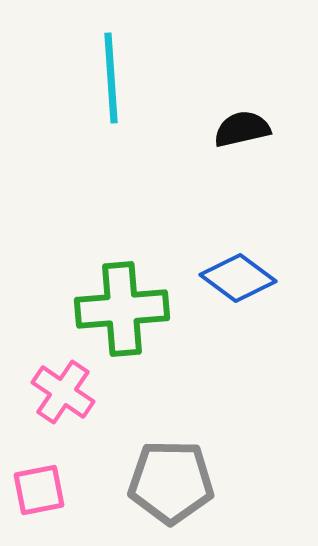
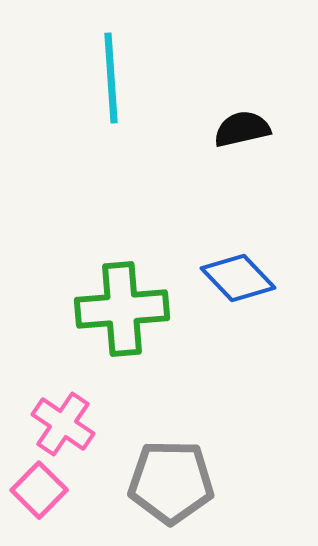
blue diamond: rotated 10 degrees clockwise
pink cross: moved 32 px down
pink square: rotated 34 degrees counterclockwise
